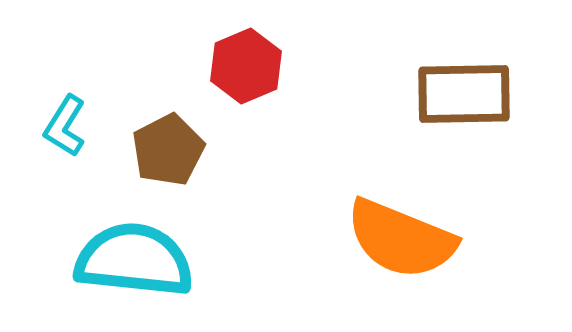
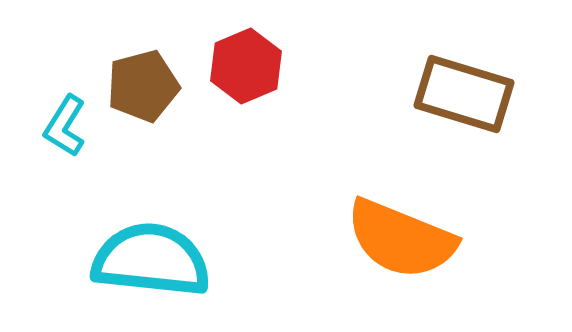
brown rectangle: rotated 18 degrees clockwise
brown pentagon: moved 25 px left, 64 px up; rotated 12 degrees clockwise
cyan semicircle: moved 17 px right
